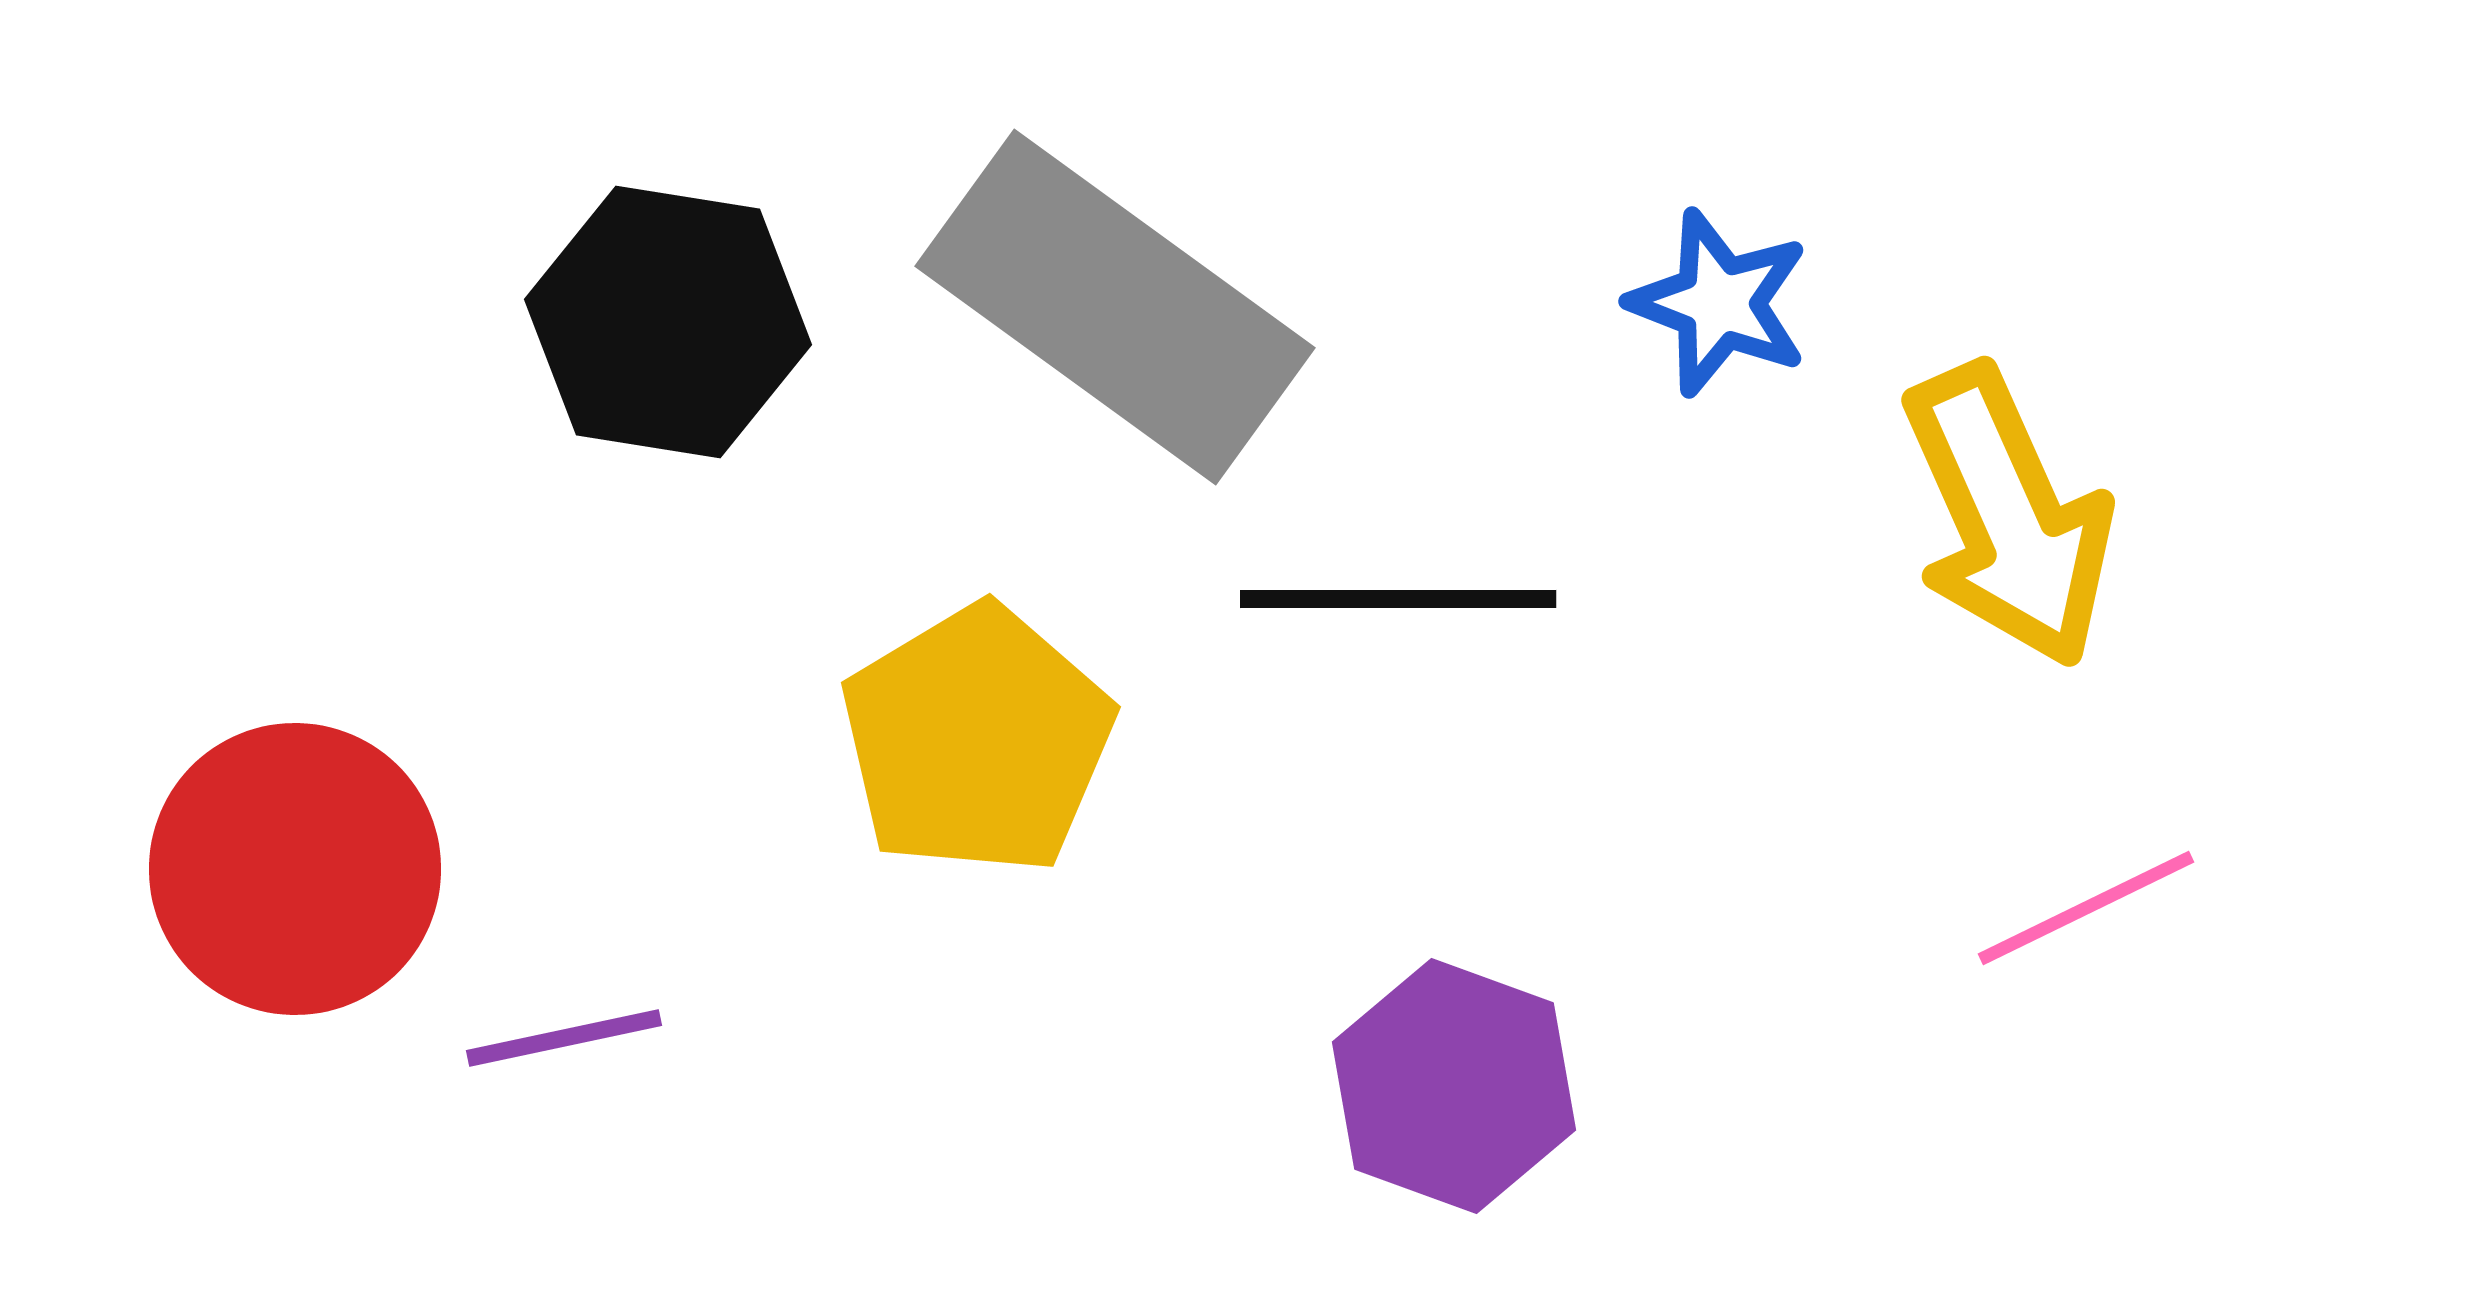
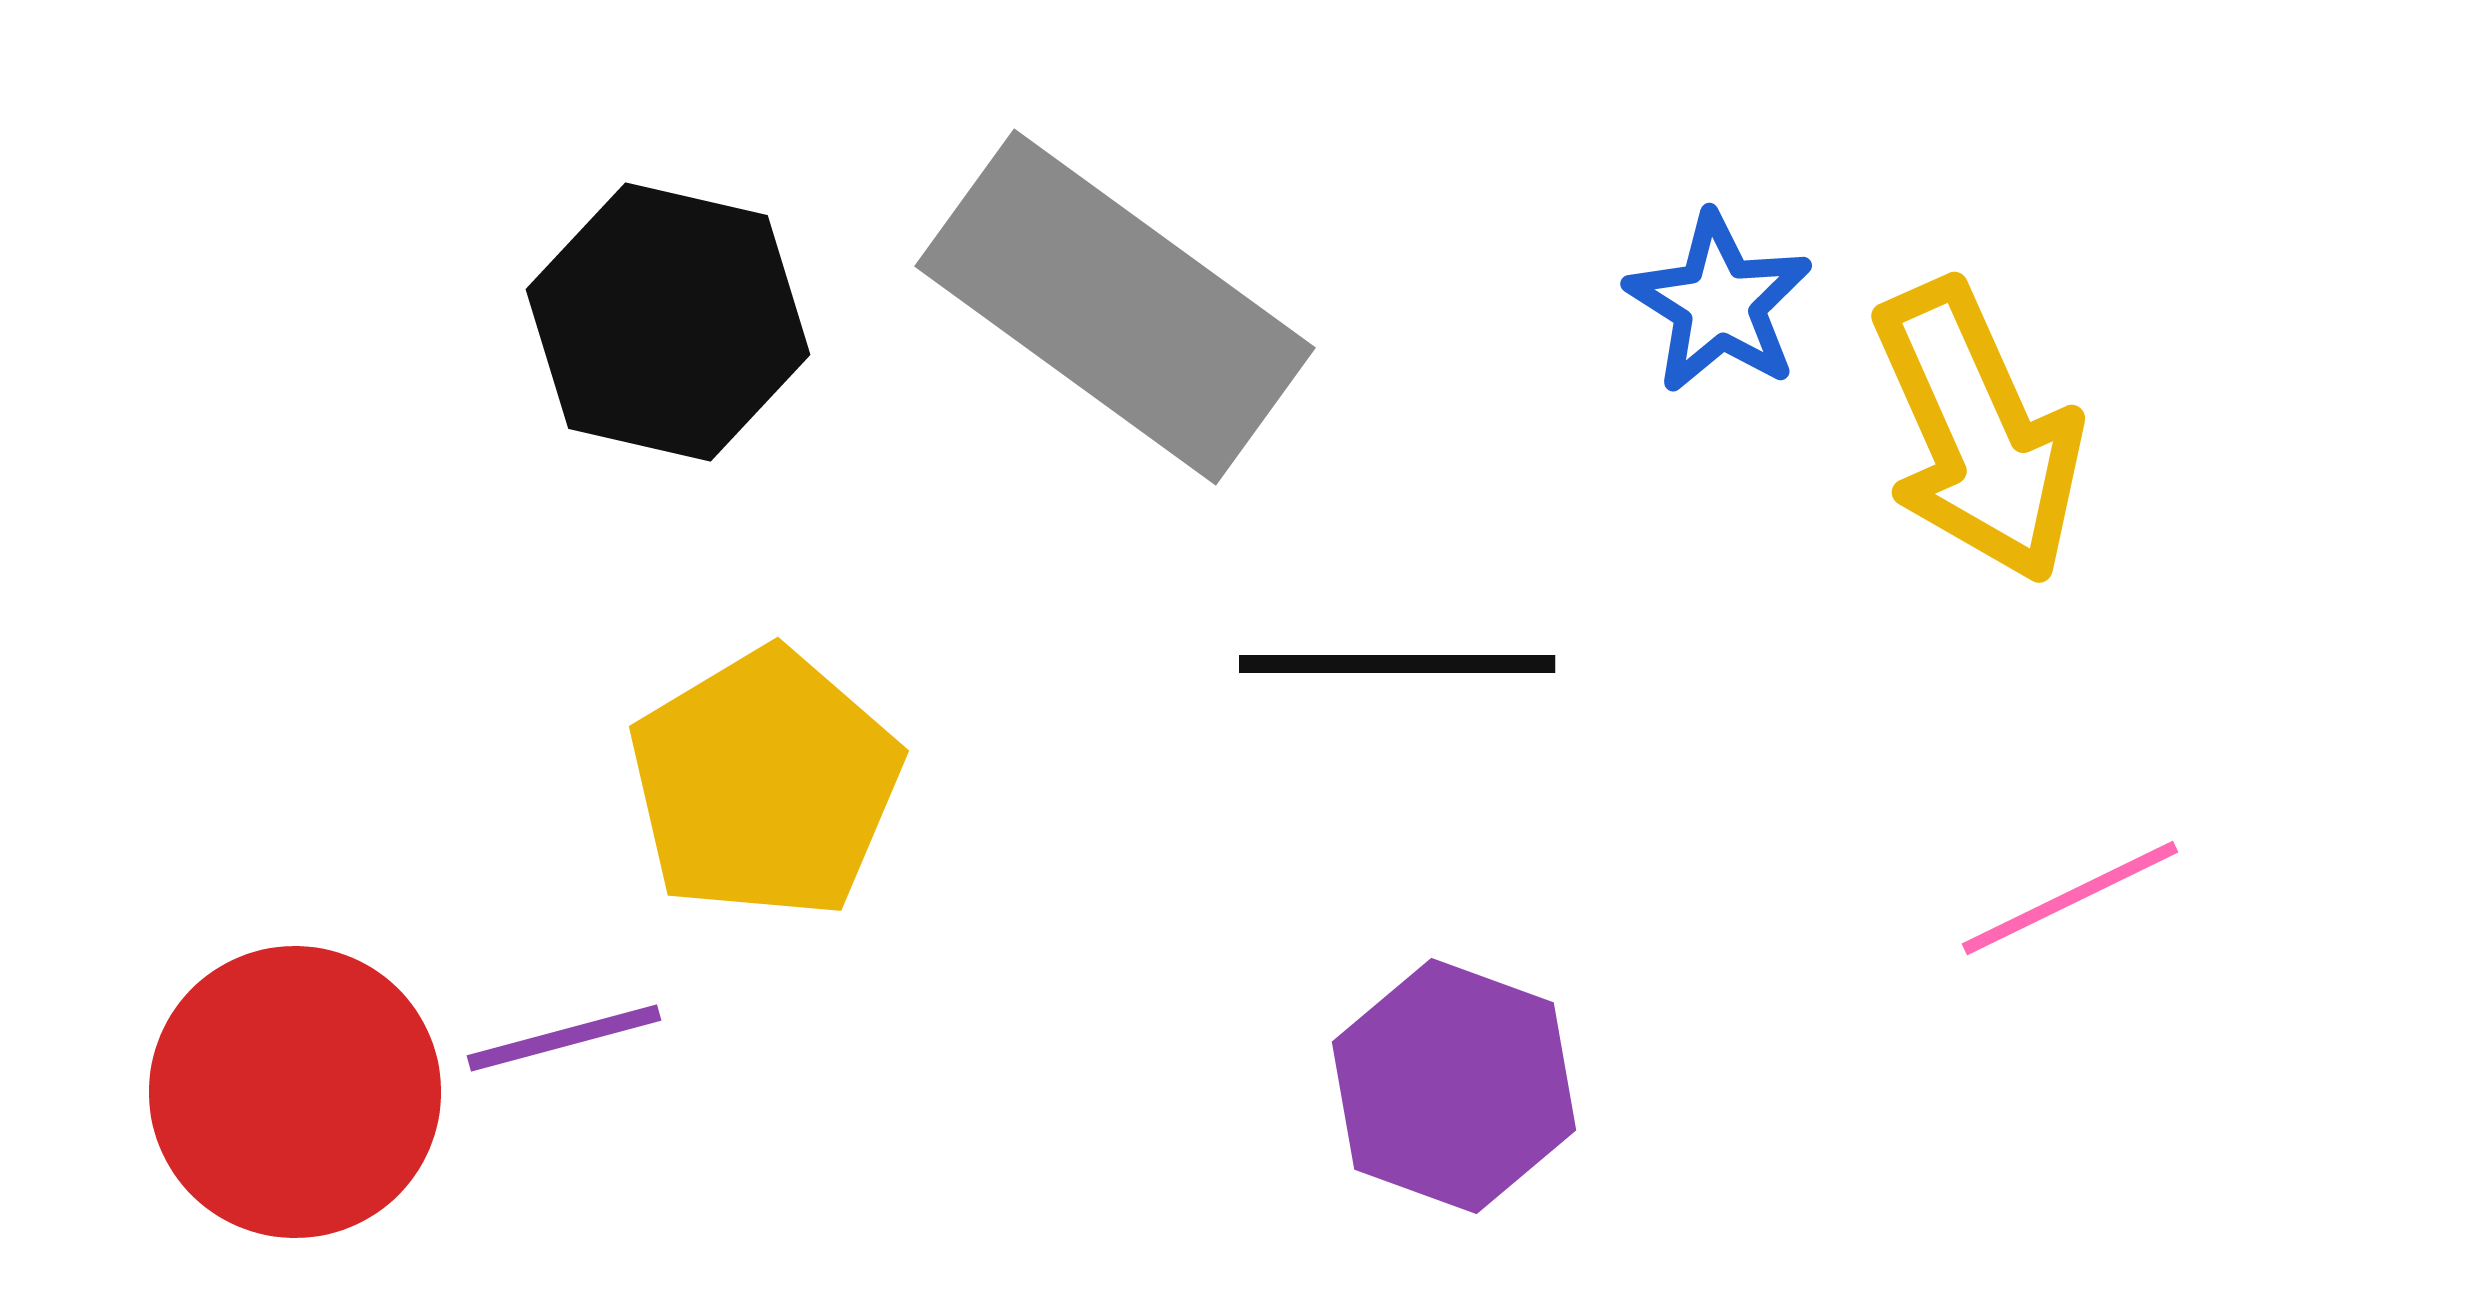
blue star: rotated 11 degrees clockwise
black hexagon: rotated 4 degrees clockwise
yellow arrow: moved 30 px left, 84 px up
black line: moved 1 px left, 65 px down
yellow pentagon: moved 212 px left, 44 px down
red circle: moved 223 px down
pink line: moved 16 px left, 10 px up
purple line: rotated 3 degrees counterclockwise
